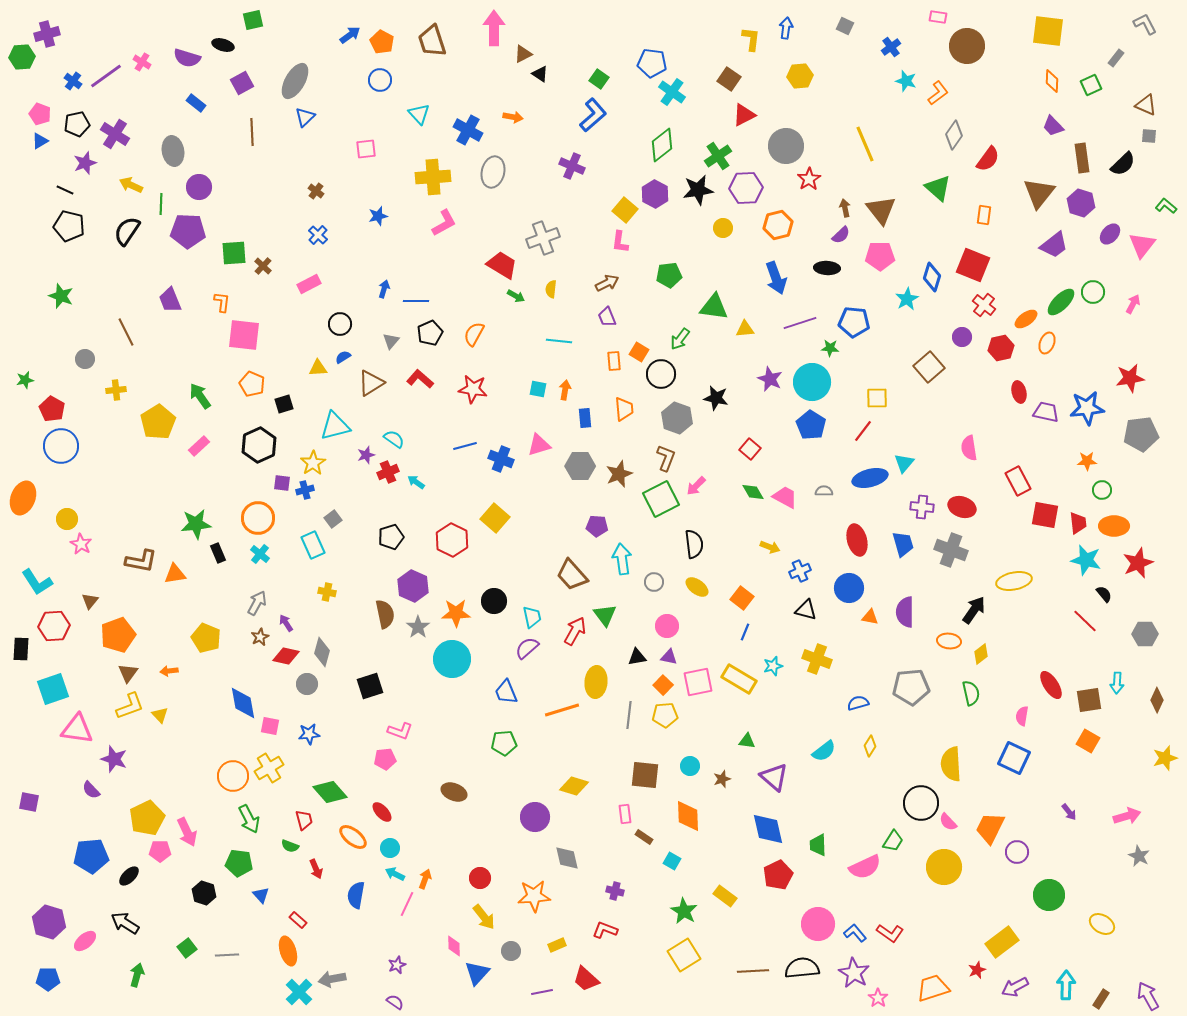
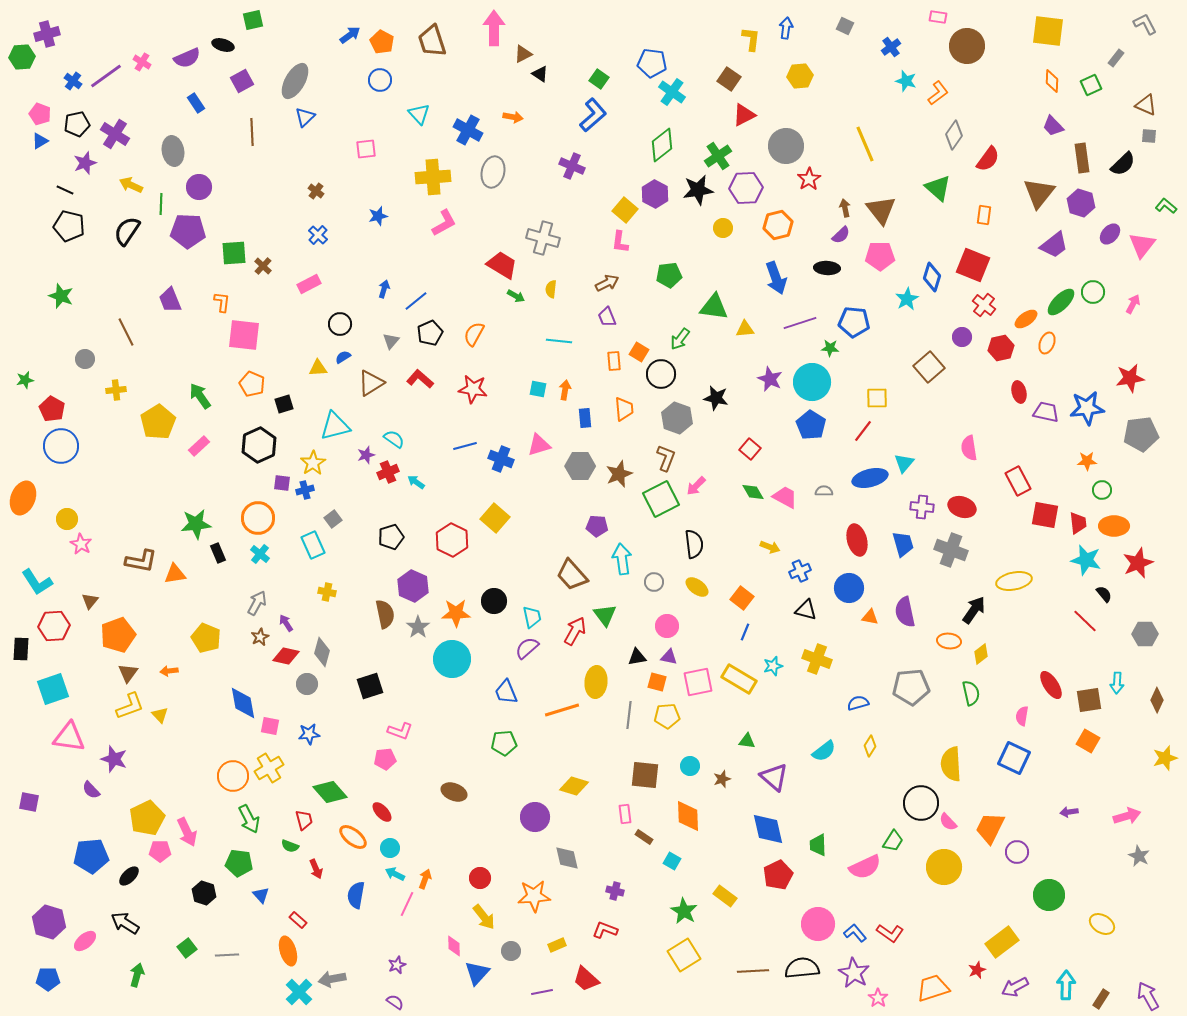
purple semicircle at (187, 58): rotated 40 degrees counterclockwise
purple square at (242, 83): moved 2 px up
blue rectangle at (196, 103): rotated 18 degrees clockwise
gray cross at (543, 238): rotated 36 degrees clockwise
blue line at (416, 301): rotated 40 degrees counterclockwise
purple semicircle at (905, 612): rotated 12 degrees counterclockwise
orange square at (663, 685): moved 6 px left, 3 px up; rotated 30 degrees counterclockwise
yellow pentagon at (665, 715): moved 2 px right, 1 px down
pink triangle at (77, 729): moved 8 px left, 8 px down
purple arrow at (1069, 812): rotated 120 degrees clockwise
